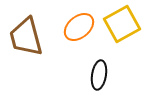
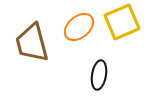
yellow square: moved 2 px up; rotated 6 degrees clockwise
brown trapezoid: moved 6 px right, 6 px down
